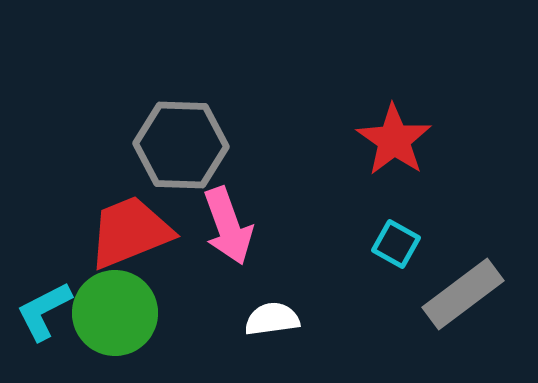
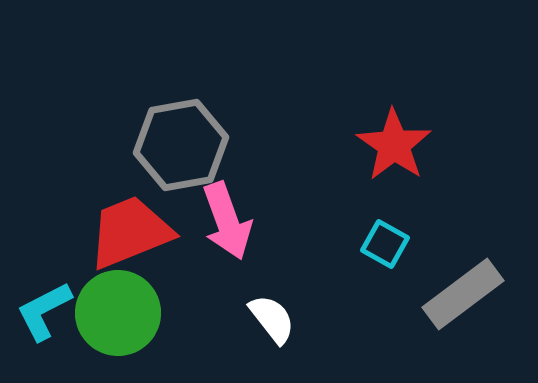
red star: moved 5 px down
gray hexagon: rotated 12 degrees counterclockwise
pink arrow: moved 1 px left, 5 px up
cyan square: moved 11 px left
green circle: moved 3 px right
white semicircle: rotated 60 degrees clockwise
